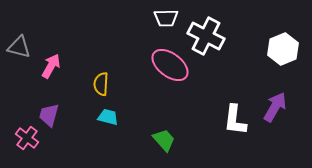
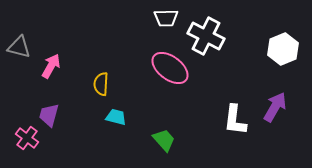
pink ellipse: moved 3 px down
cyan trapezoid: moved 8 px right
